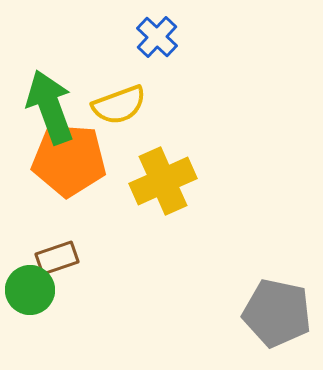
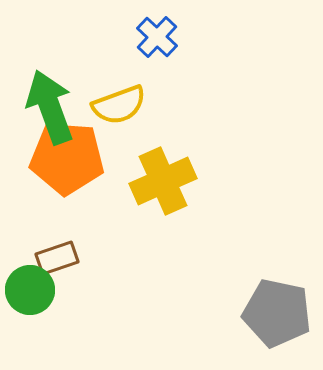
orange pentagon: moved 2 px left, 2 px up
